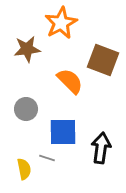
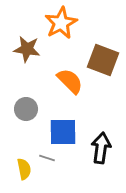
brown star: rotated 16 degrees clockwise
